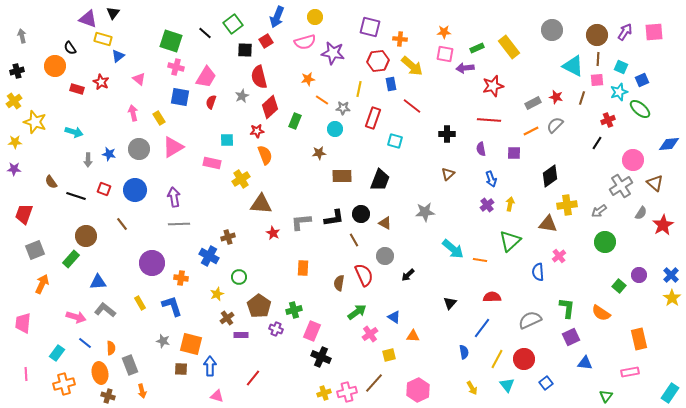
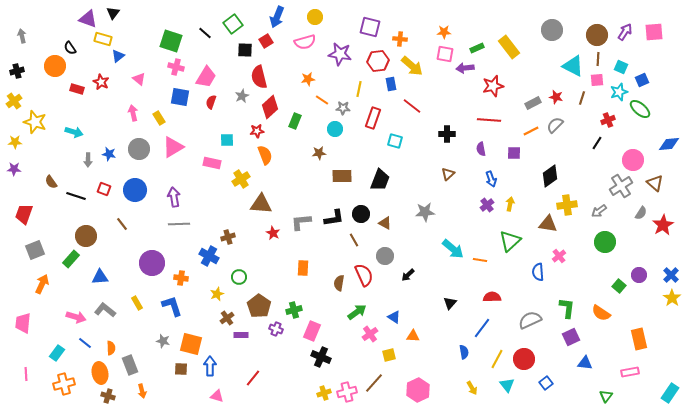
purple star at (333, 53): moved 7 px right, 1 px down
blue triangle at (98, 282): moved 2 px right, 5 px up
yellow rectangle at (140, 303): moved 3 px left
